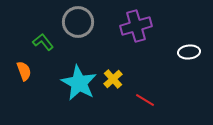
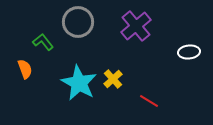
purple cross: rotated 24 degrees counterclockwise
orange semicircle: moved 1 px right, 2 px up
red line: moved 4 px right, 1 px down
